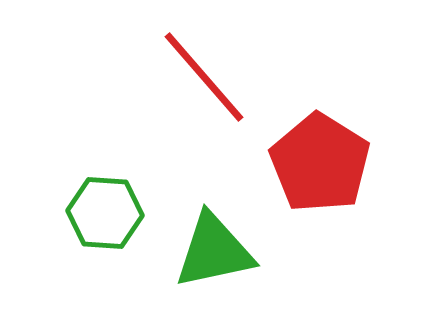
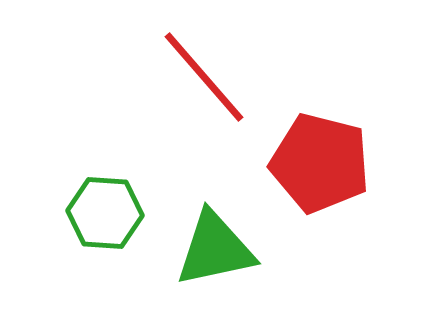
red pentagon: rotated 18 degrees counterclockwise
green triangle: moved 1 px right, 2 px up
